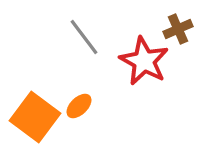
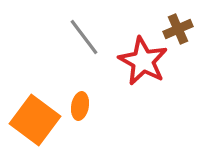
red star: moved 1 px left
orange ellipse: moved 1 px right; rotated 36 degrees counterclockwise
orange square: moved 3 px down
